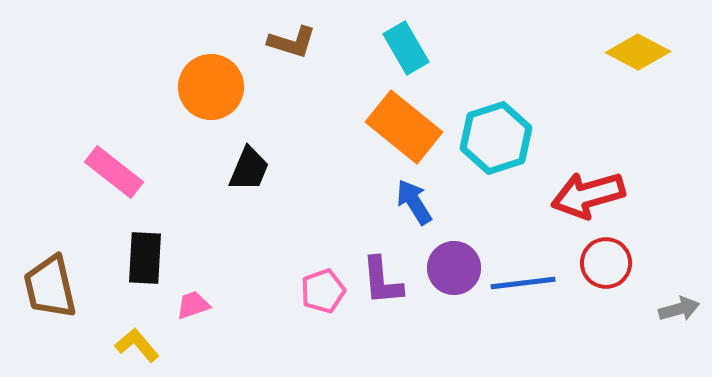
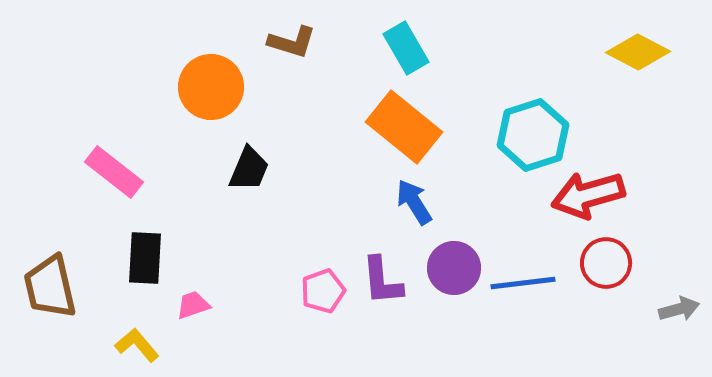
cyan hexagon: moved 37 px right, 3 px up
